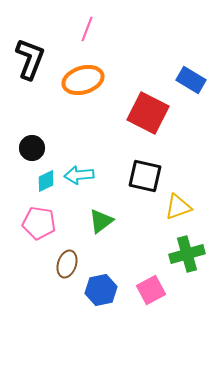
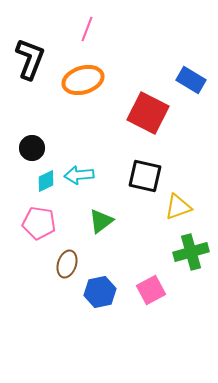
green cross: moved 4 px right, 2 px up
blue hexagon: moved 1 px left, 2 px down
